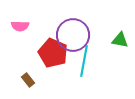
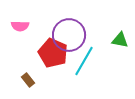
purple circle: moved 4 px left
cyan line: rotated 20 degrees clockwise
